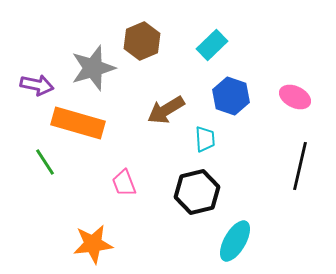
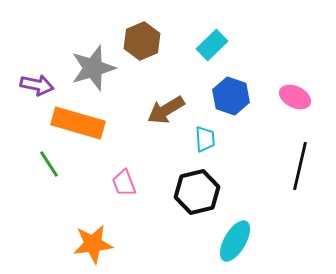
green line: moved 4 px right, 2 px down
